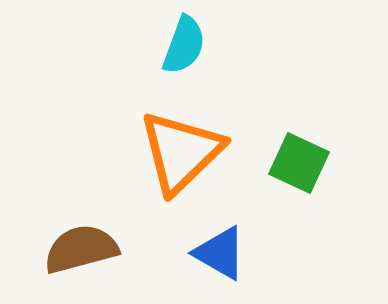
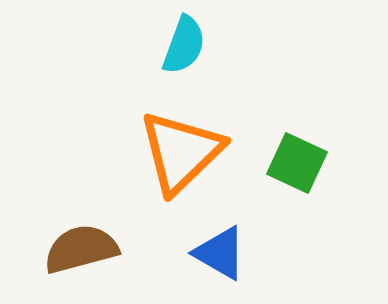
green square: moved 2 px left
